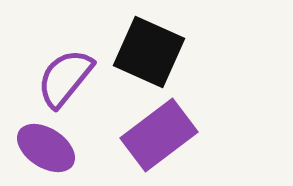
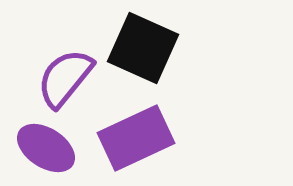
black square: moved 6 px left, 4 px up
purple rectangle: moved 23 px left, 3 px down; rotated 12 degrees clockwise
